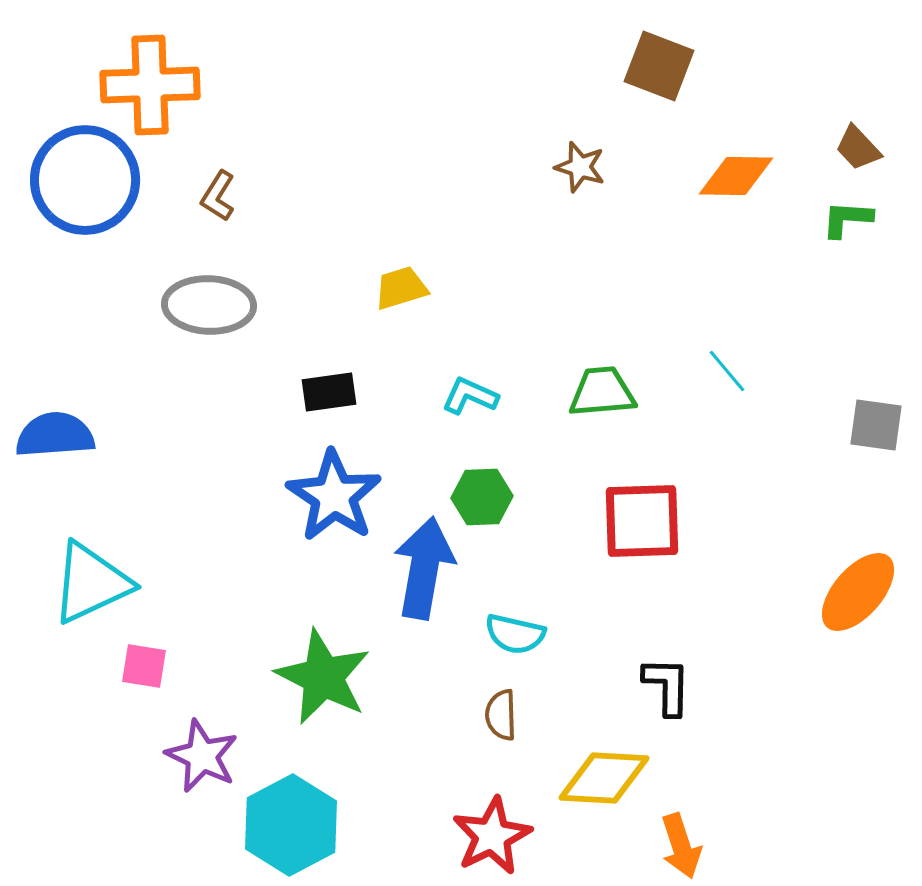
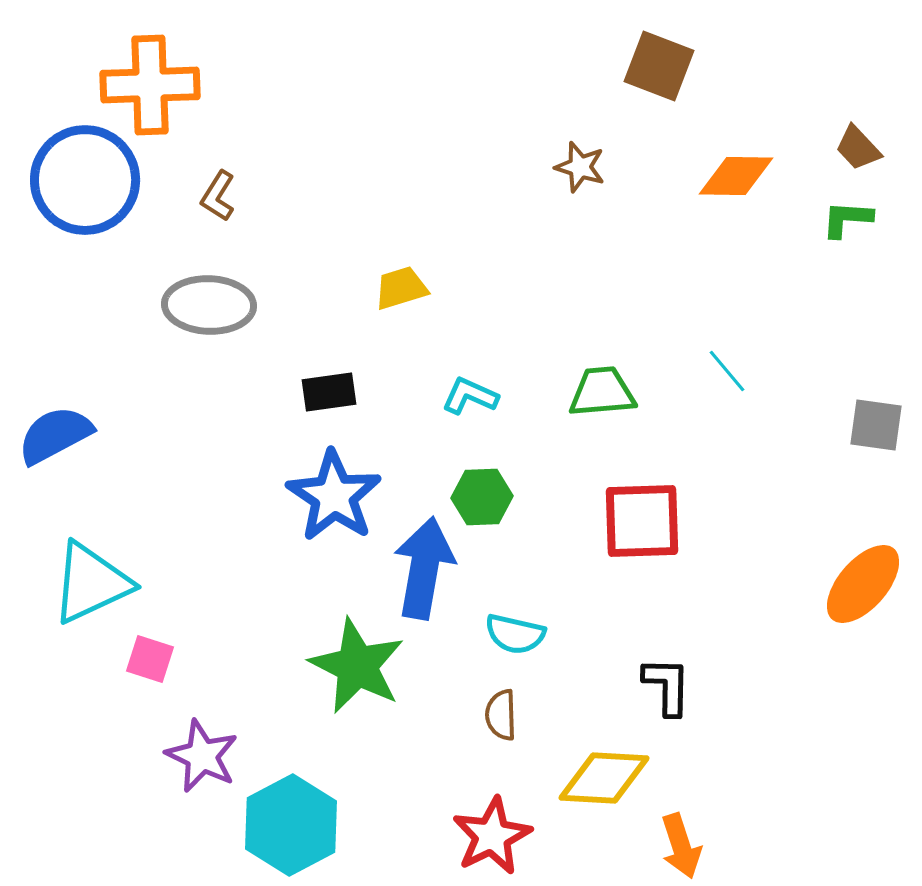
blue semicircle: rotated 24 degrees counterclockwise
orange ellipse: moved 5 px right, 8 px up
pink square: moved 6 px right, 7 px up; rotated 9 degrees clockwise
green star: moved 34 px right, 11 px up
